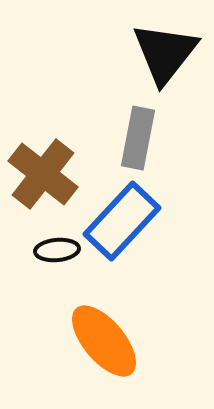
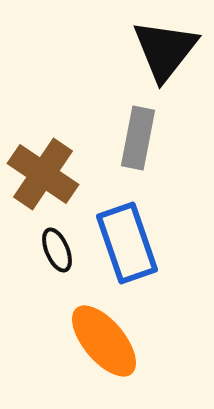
black triangle: moved 3 px up
brown cross: rotated 4 degrees counterclockwise
blue rectangle: moved 5 px right, 22 px down; rotated 62 degrees counterclockwise
black ellipse: rotated 72 degrees clockwise
